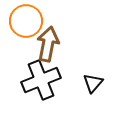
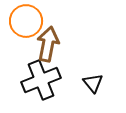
black triangle: rotated 20 degrees counterclockwise
